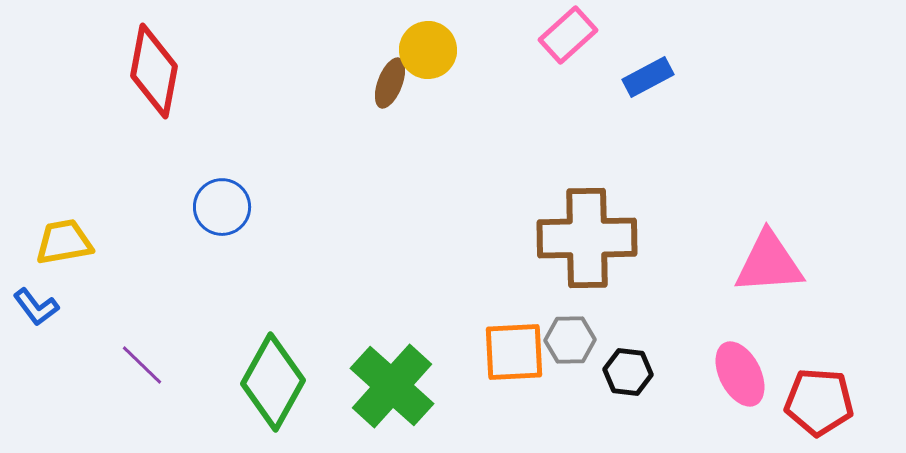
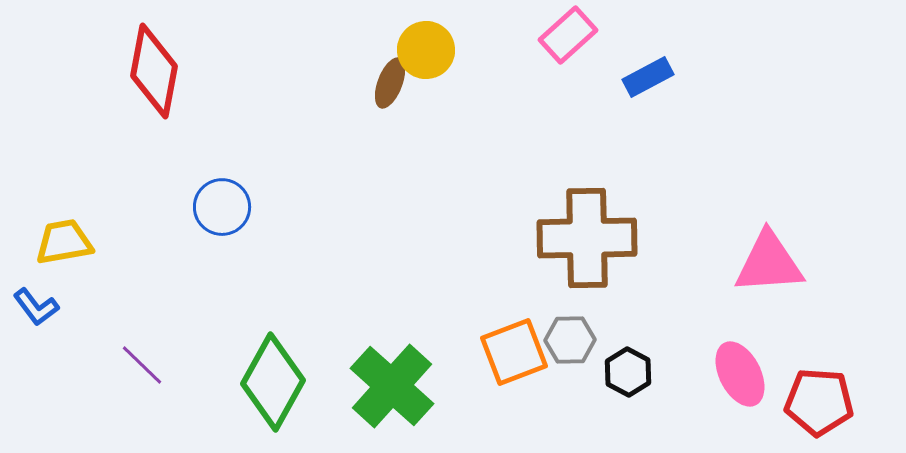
yellow circle: moved 2 px left
orange square: rotated 18 degrees counterclockwise
black hexagon: rotated 21 degrees clockwise
